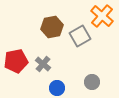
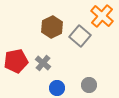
brown hexagon: rotated 15 degrees counterclockwise
gray square: rotated 20 degrees counterclockwise
gray cross: moved 1 px up
gray circle: moved 3 px left, 3 px down
